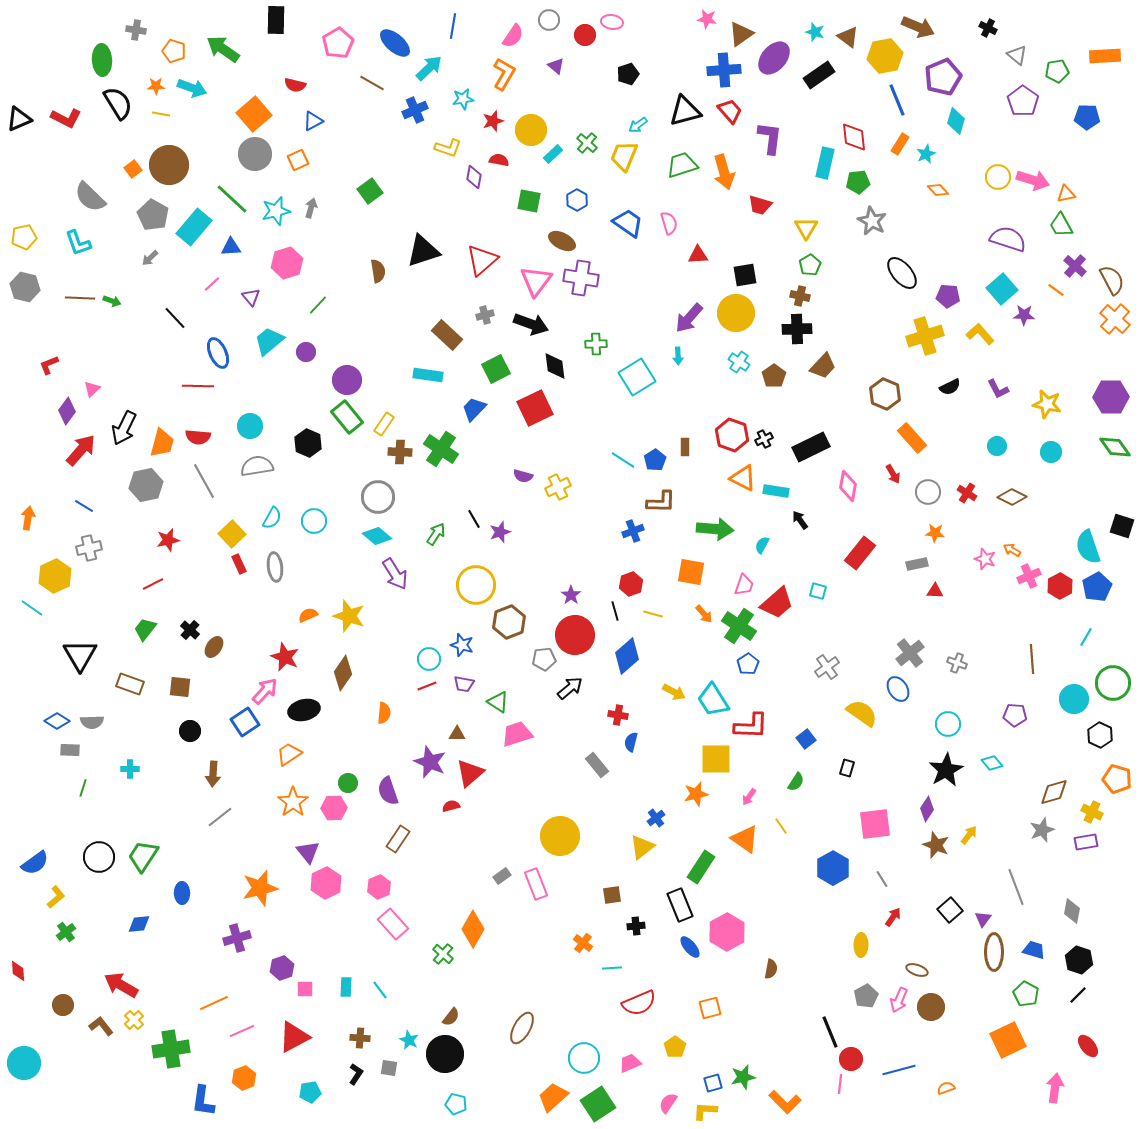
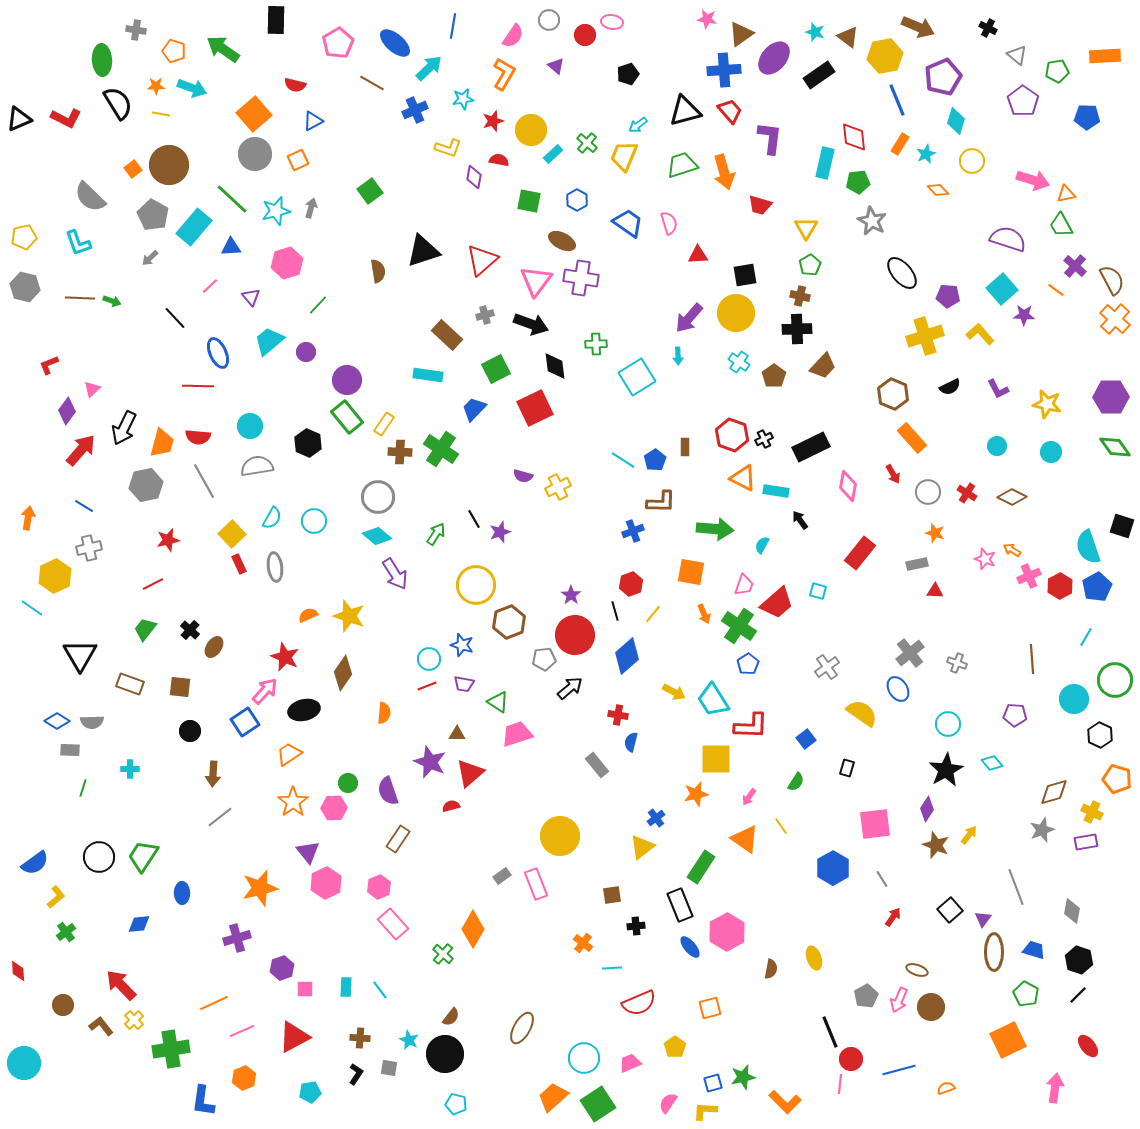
yellow circle at (998, 177): moved 26 px left, 16 px up
pink line at (212, 284): moved 2 px left, 2 px down
brown hexagon at (885, 394): moved 8 px right
orange star at (935, 533): rotated 12 degrees clockwise
yellow line at (653, 614): rotated 66 degrees counterclockwise
orange arrow at (704, 614): rotated 18 degrees clockwise
green circle at (1113, 683): moved 2 px right, 3 px up
yellow ellipse at (861, 945): moved 47 px left, 13 px down; rotated 20 degrees counterclockwise
red arrow at (121, 985): rotated 16 degrees clockwise
